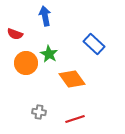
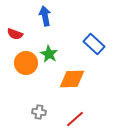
orange diamond: rotated 56 degrees counterclockwise
red line: rotated 24 degrees counterclockwise
